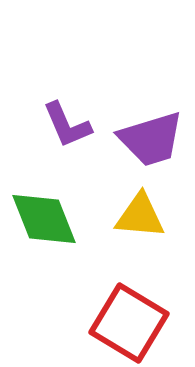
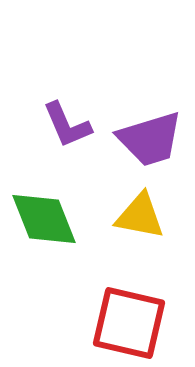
purple trapezoid: moved 1 px left
yellow triangle: rotated 6 degrees clockwise
red square: rotated 18 degrees counterclockwise
